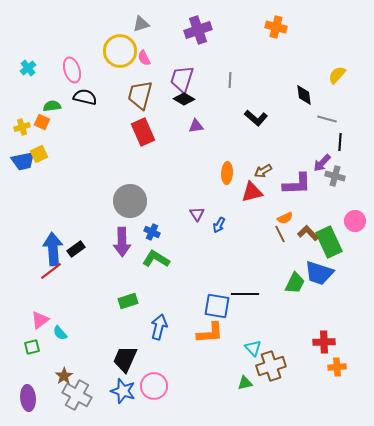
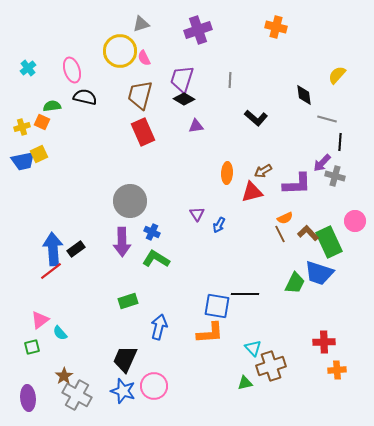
orange cross at (337, 367): moved 3 px down
